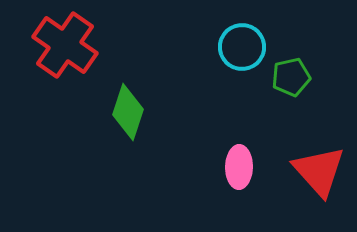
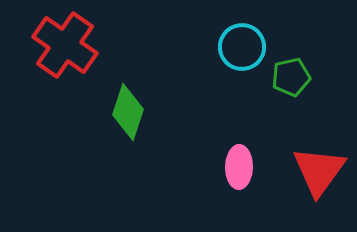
red triangle: rotated 18 degrees clockwise
